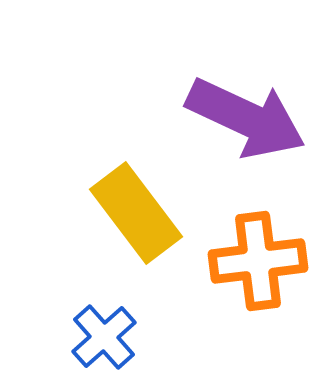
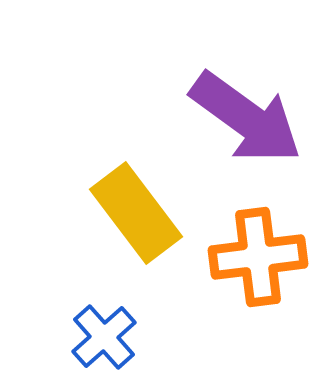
purple arrow: rotated 11 degrees clockwise
orange cross: moved 4 px up
